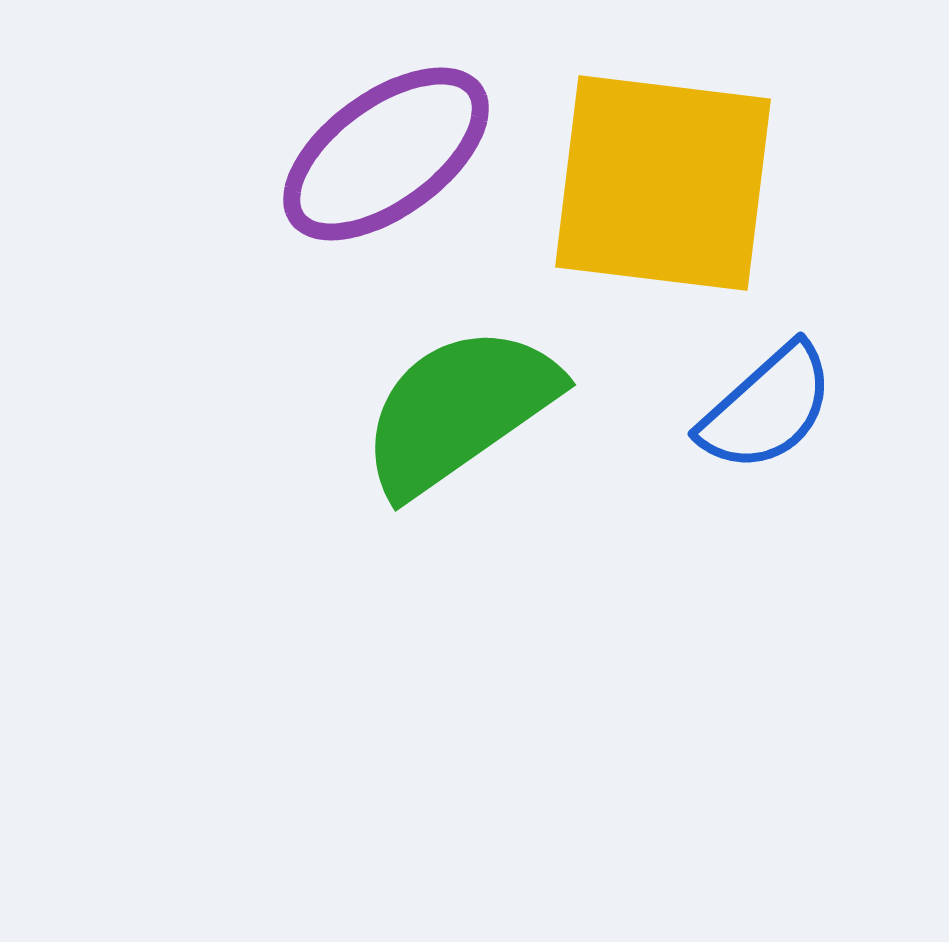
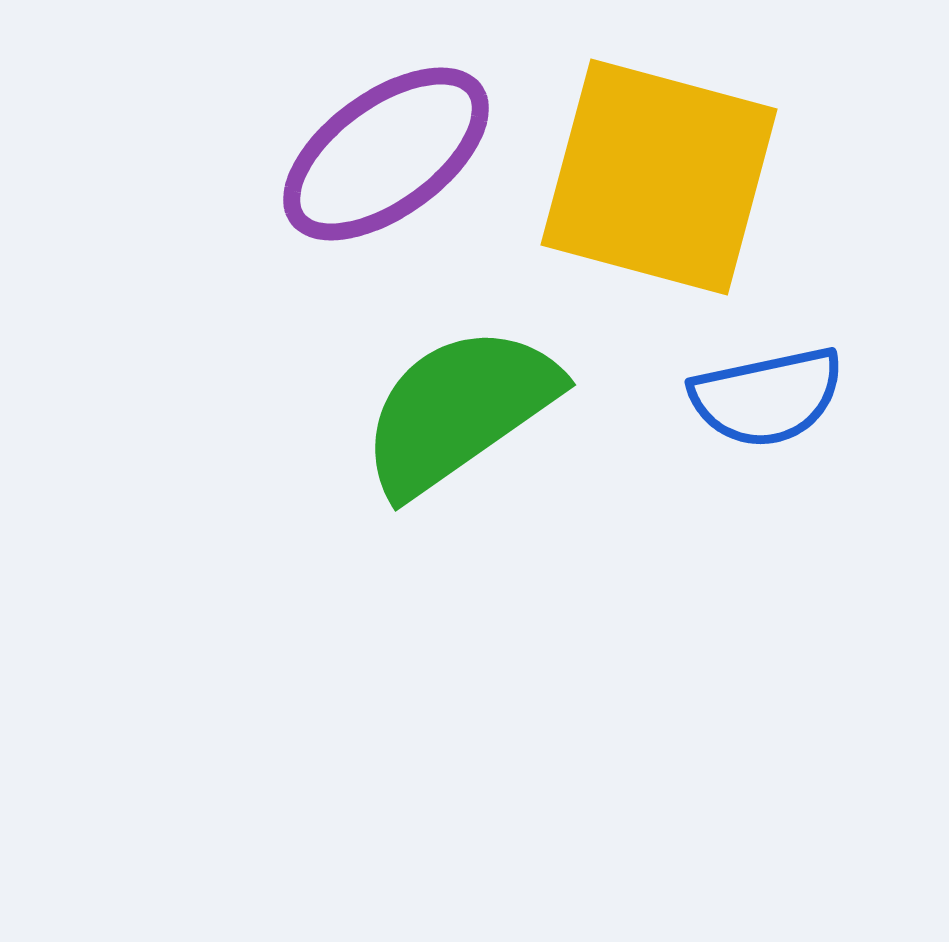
yellow square: moved 4 px left, 6 px up; rotated 8 degrees clockwise
blue semicircle: moved 11 px up; rotated 30 degrees clockwise
